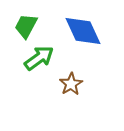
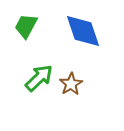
blue diamond: rotated 6 degrees clockwise
green arrow: moved 20 px down; rotated 8 degrees counterclockwise
